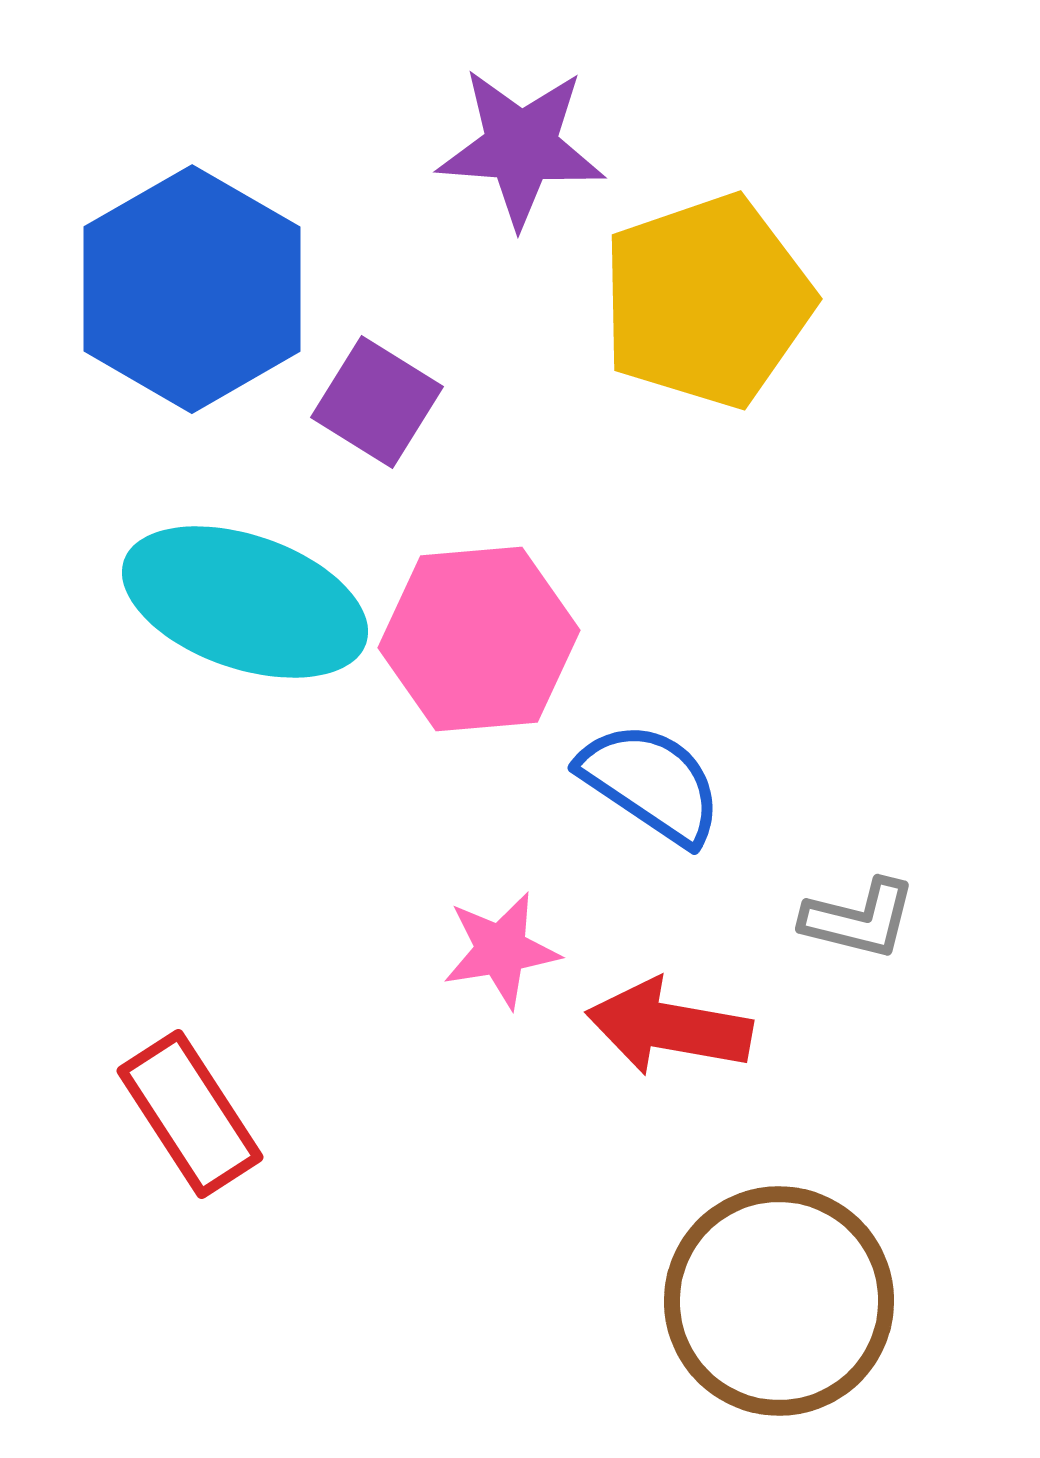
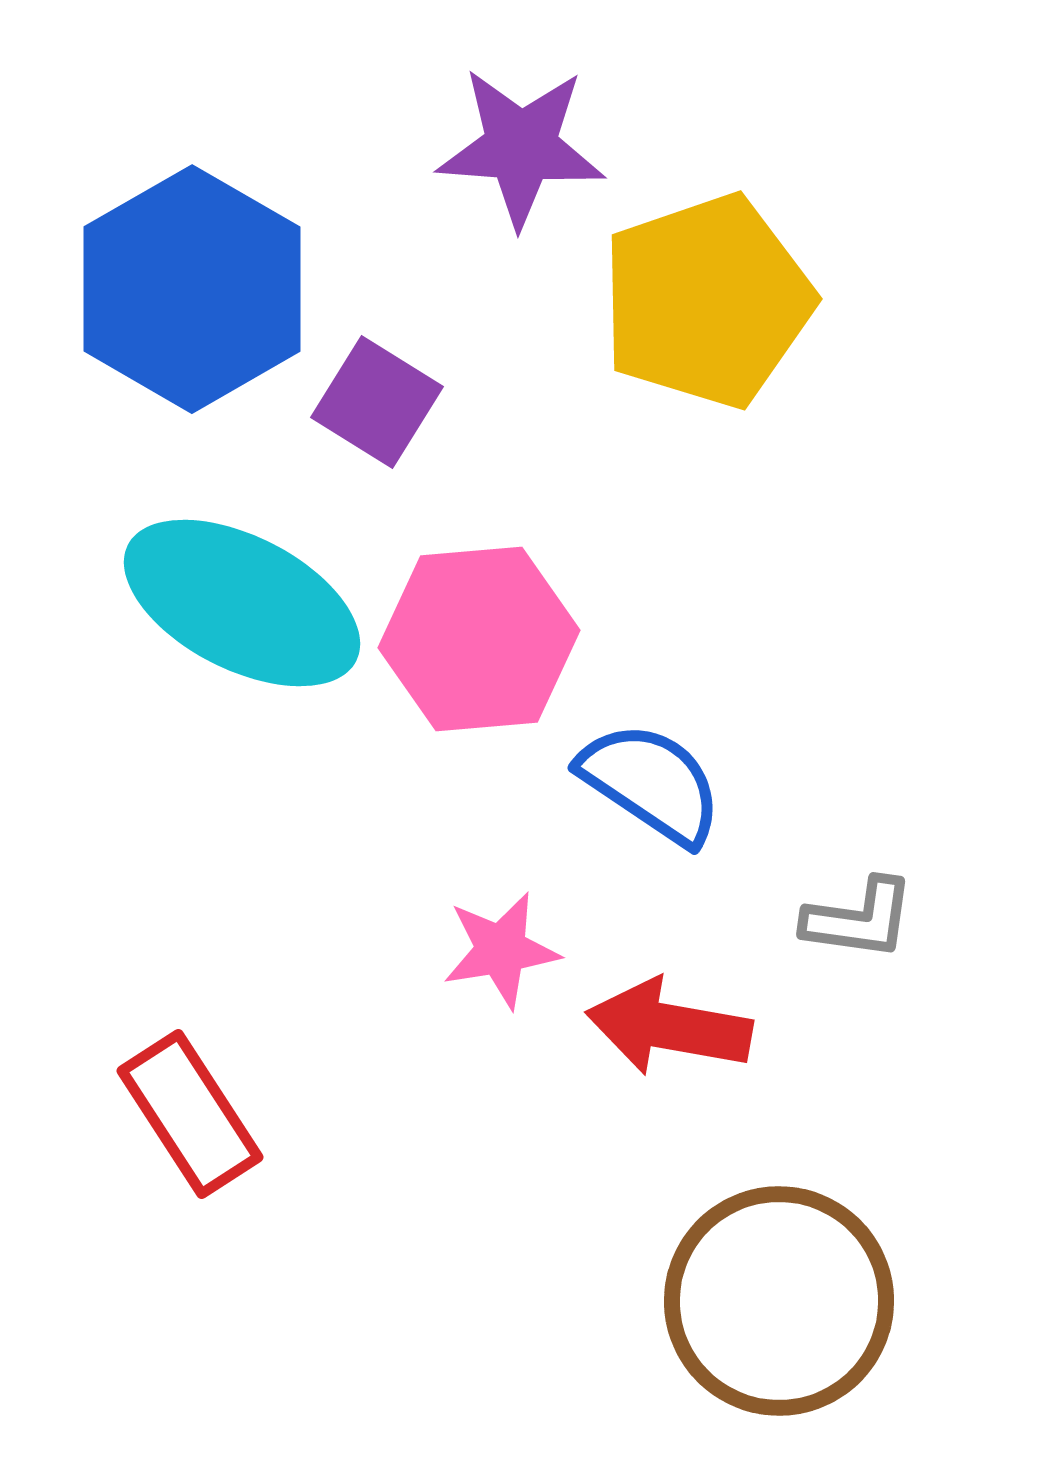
cyan ellipse: moved 3 px left, 1 px down; rotated 8 degrees clockwise
gray L-shape: rotated 6 degrees counterclockwise
